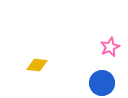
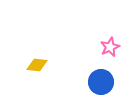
blue circle: moved 1 px left, 1 px up
